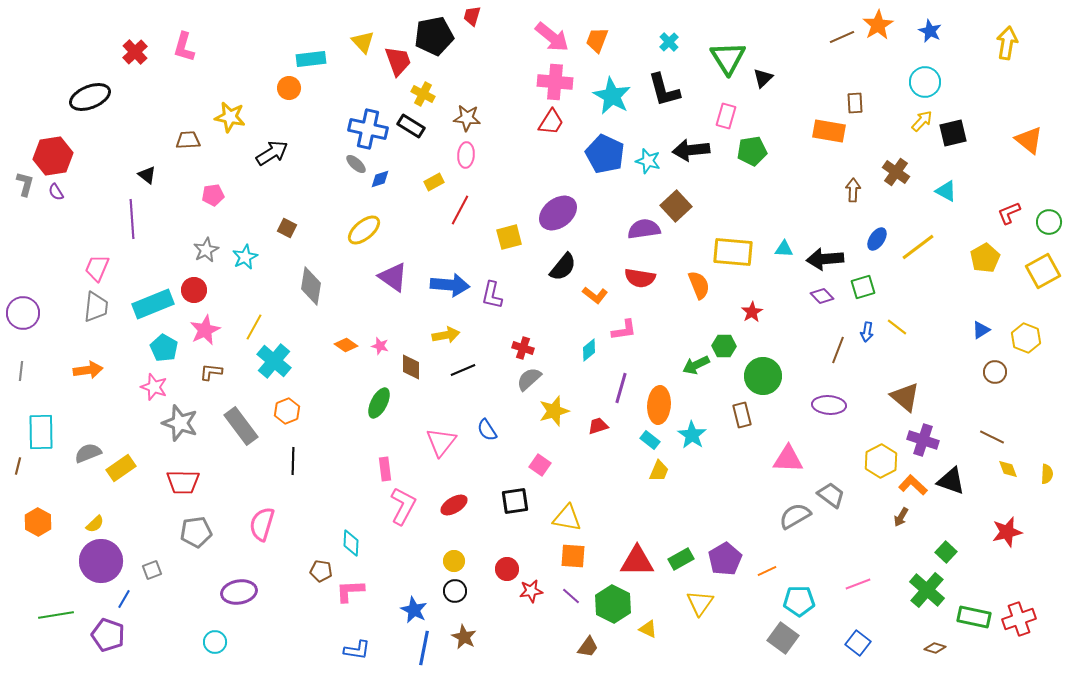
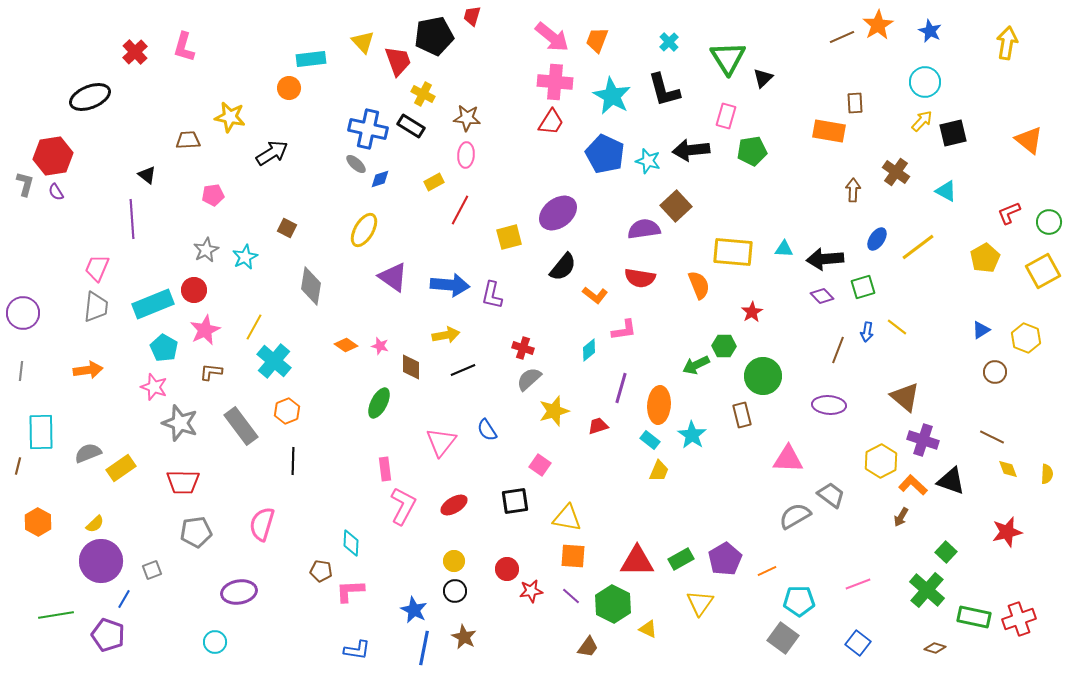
yellow ellipse at (364, 230): rotated 20 degrees counterclockwise
